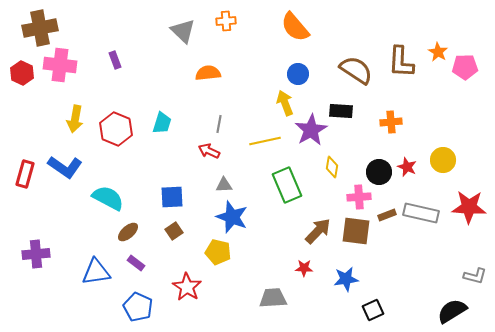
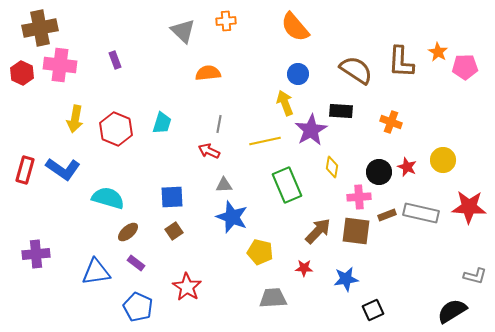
orange cross at (391, 122): rotated 25 degrees clockwise
blue L-shape at (65, 167): moved 2 px left, 2 px down
red rectangle at (25, 174): moved 4 px up
cyan semicircle at (108, 198): rotated 12 degrees counterclockwise
yellow pentagon at (218, 252): moved 42 px right
